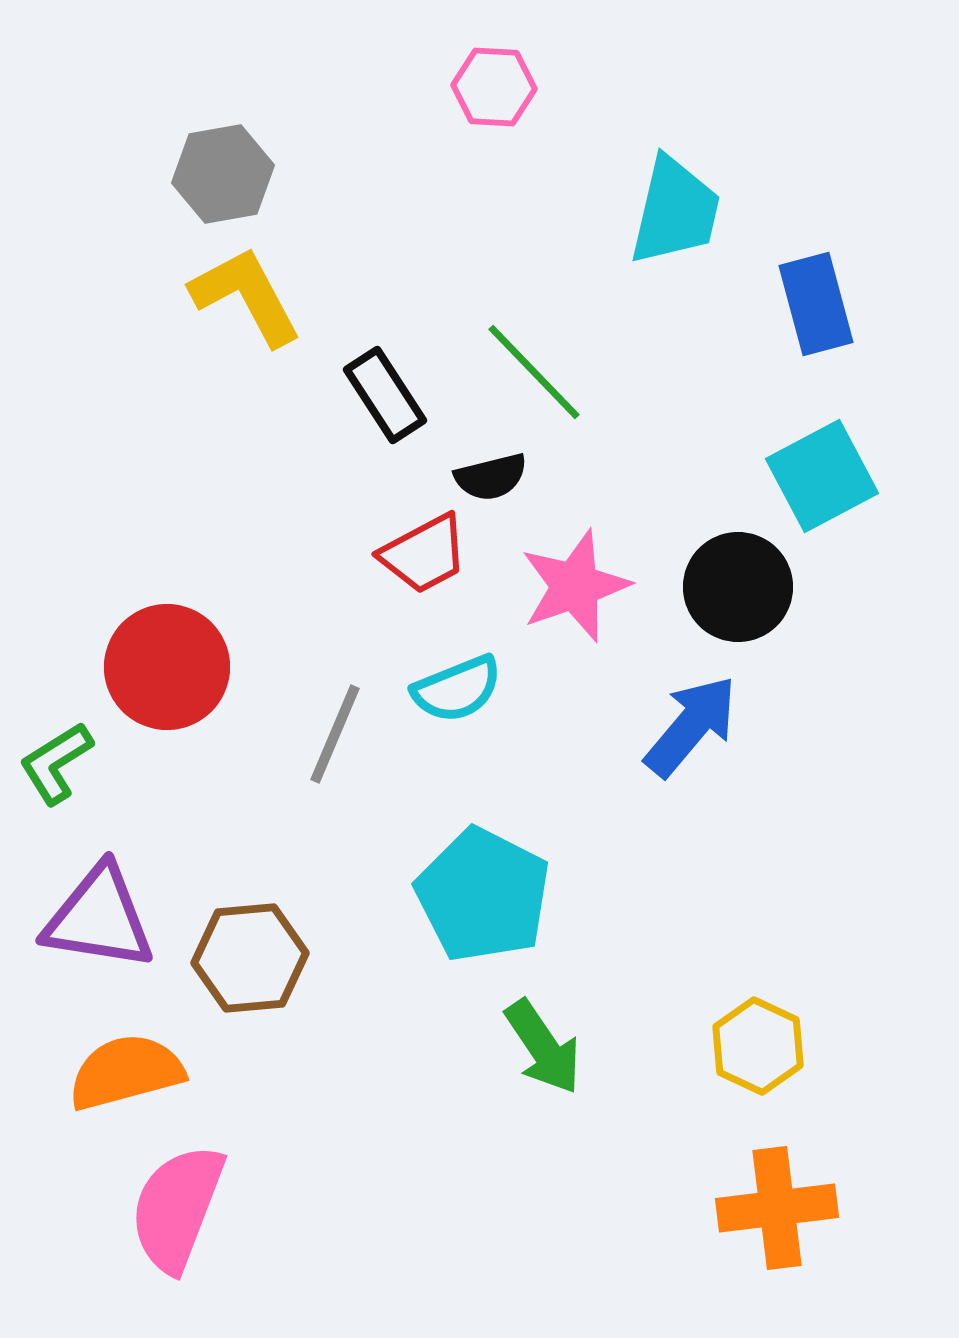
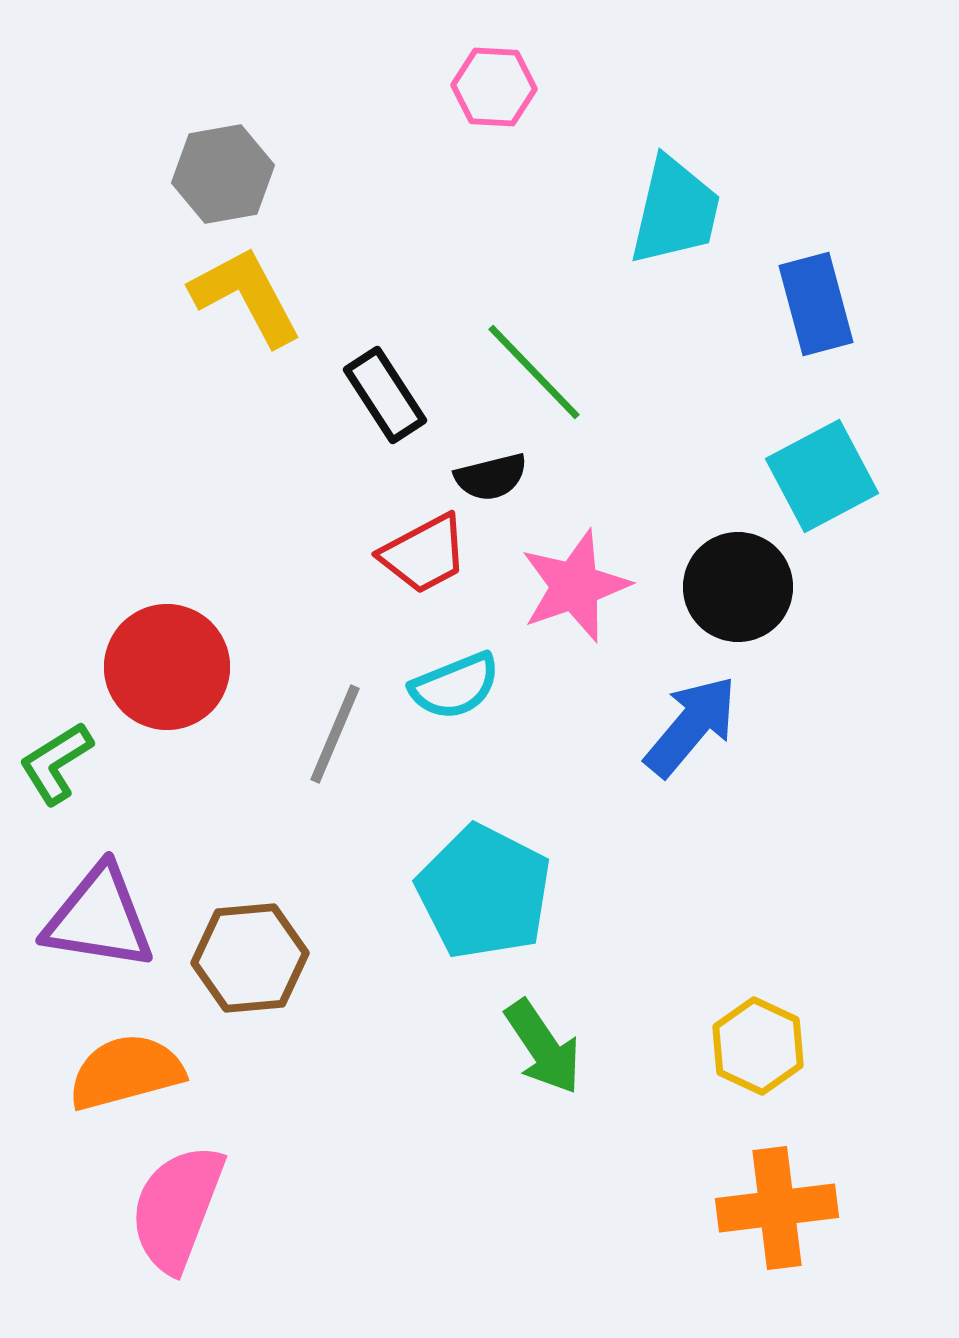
cyan semicircle: moved 2 px left, 3 px up
cyan pentagon: moved 1 px right, 3 px up
